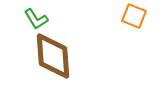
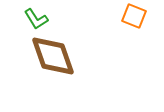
brown diamond: rotated 15 degrees counterclockwise
